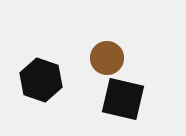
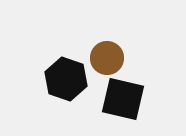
black hexagon: moved 25 px right, 1 px up
